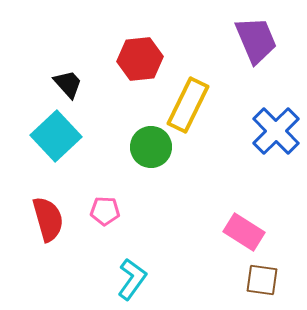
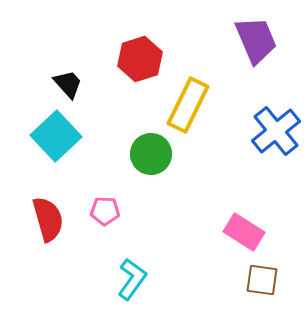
red hexagon: rotated 12 degrees counterclockwise
blue cross: rotated 6 degrees clockwise
green circle: moved 7 px down
